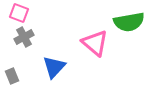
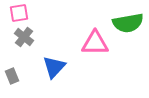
pink square: rotated 30 degrees counterclockwise
green semicircle: moved 1 px left, 1 px down
gray cross: rotated 24 degrees counterclockwise
pink triangle: rotated 40 degrees counterclockwise
